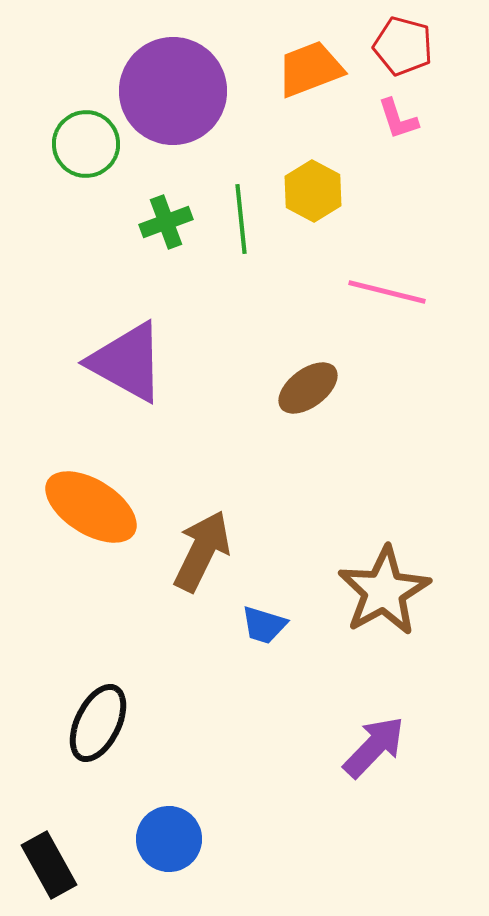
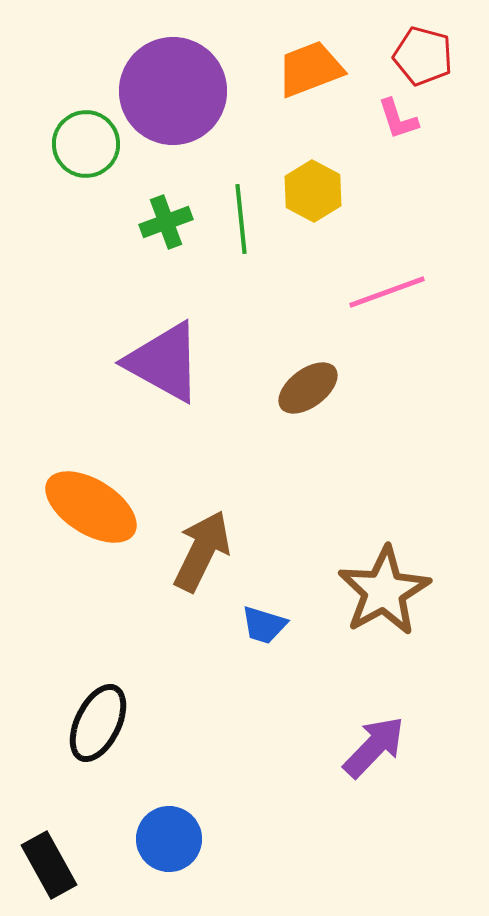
red pentagon: moved 20 px right, 10 px down
pink line: rotated 34 degrees counterclockwise
purple triangle: moved 37 px right
